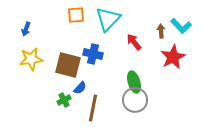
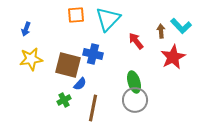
red arrow: moved 2 px right, 1 px up
blue semicircle: moved 4 px up
